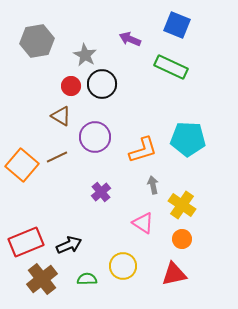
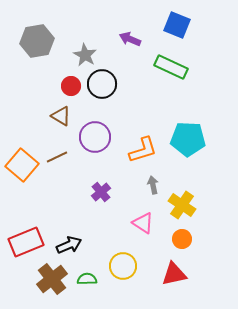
brown cross: moved 10 px right
